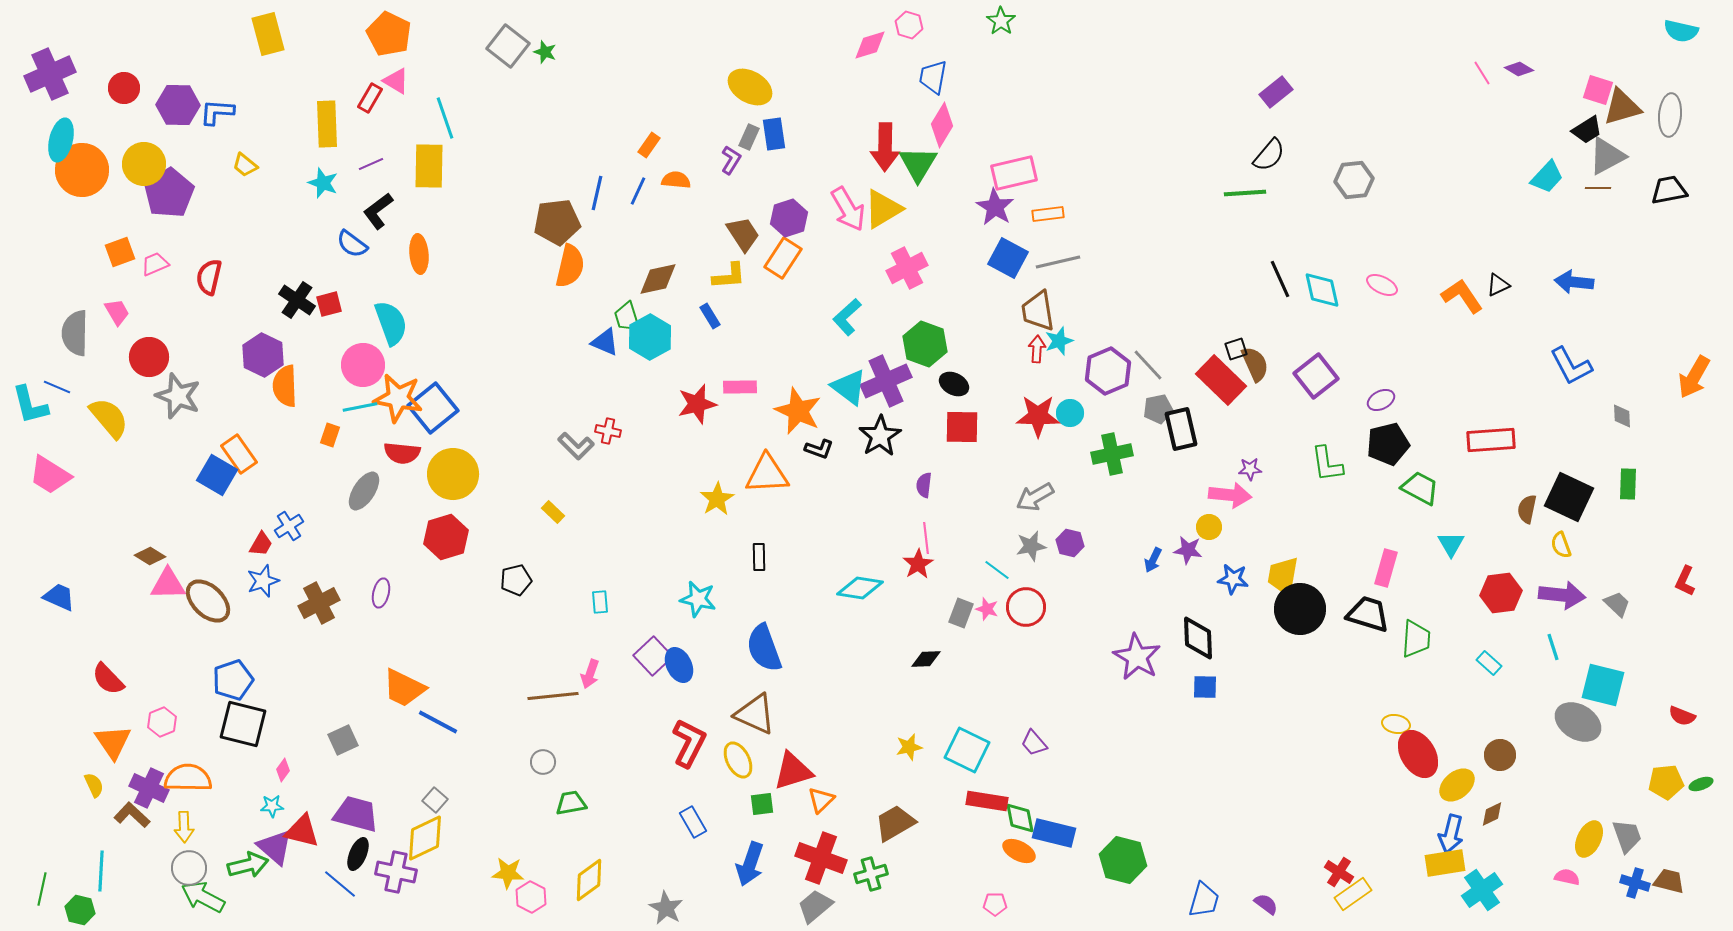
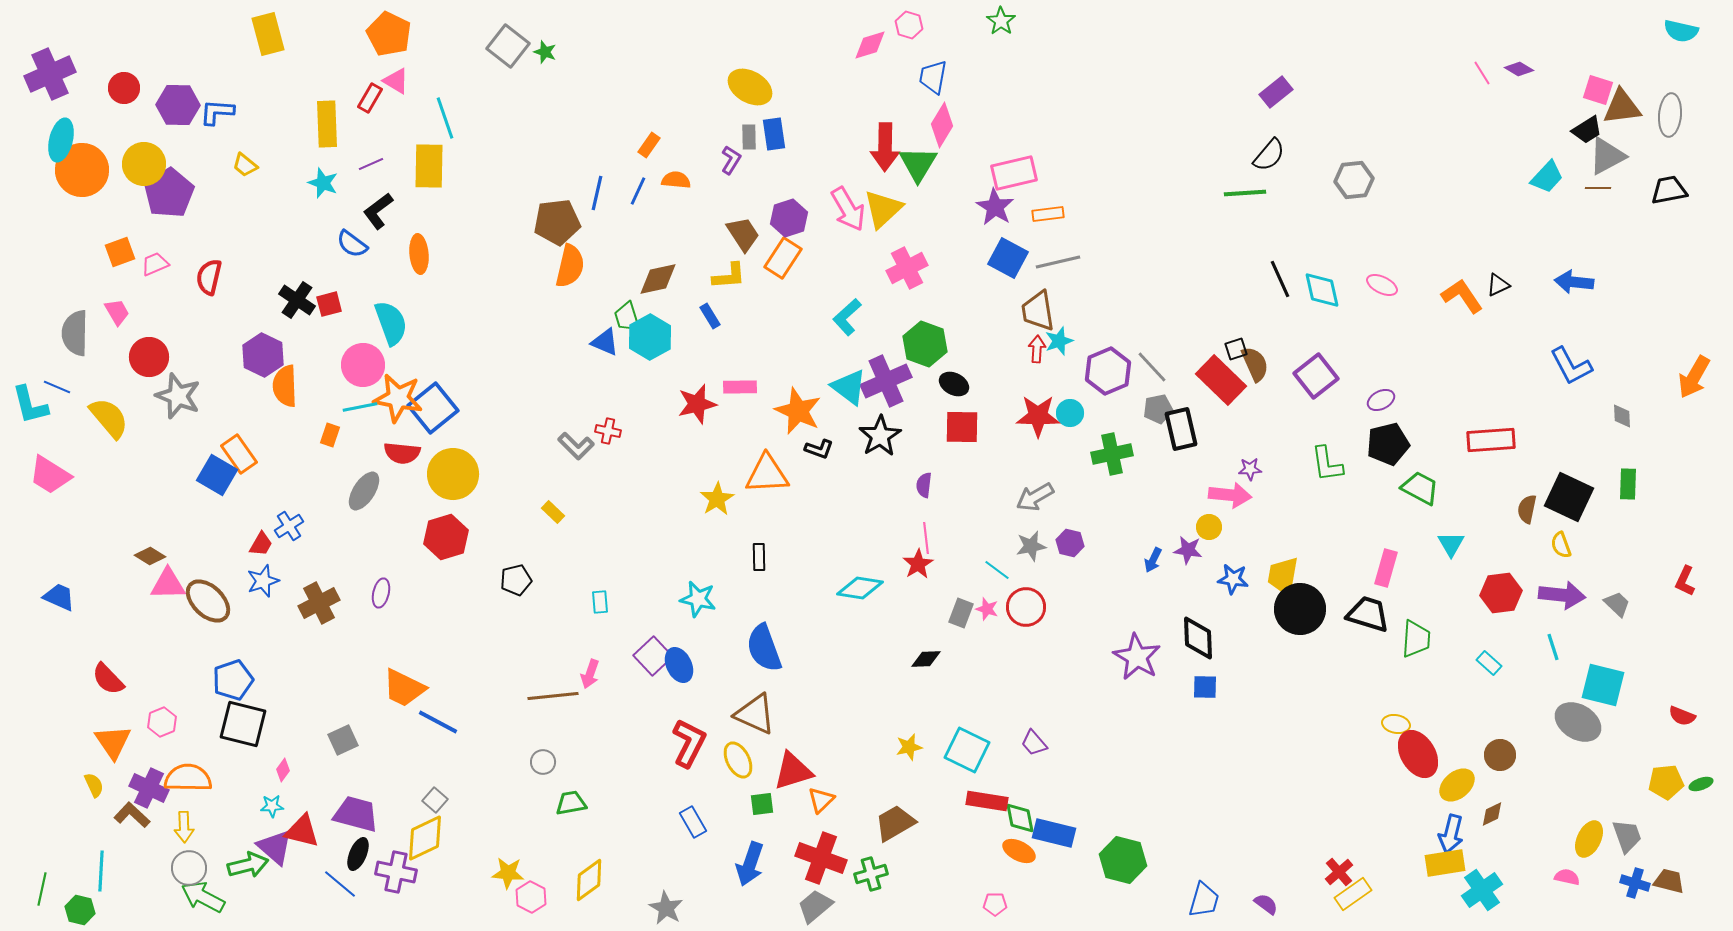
brown triangle at (1622, 107): rotated 9 degrees clockwise
gray rectangle at (749, 137): rotated 25 degrees counterclockwise
yellow triangle at (883, 209): rotated 12 degrees counterclockwise
gray line at (1148, 365): moved 4 px right, 2 px down
red cross at (1339, 872): rotated 16 degrees clockwise
